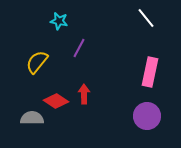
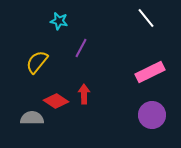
purple line: moved 2 px right
pink rectangle: rotated 52 degrees clockwise
purple circle: moved 5 px right, 1 px up
